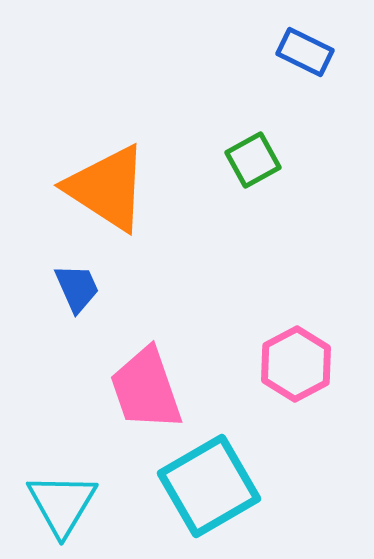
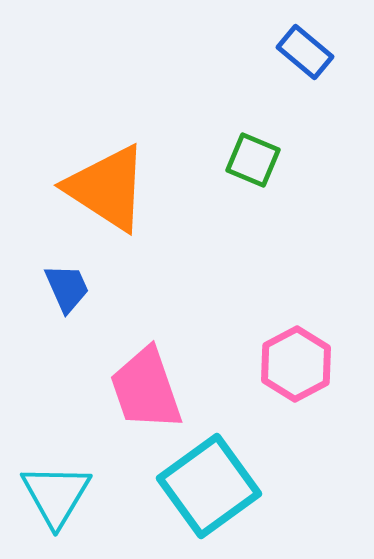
blue rectangle: rotated 14 degrees clockwise
green square: rotated 38 degrees counterclockwise
blue trapezoid: moved 10 px left
cyan square: rotated 6 degrees counterclockwise
cyan triangle: moved 6 px left, 9 px up
